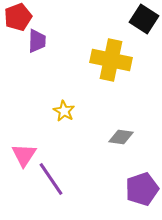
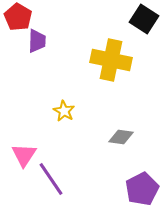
red pentagon: rotated 20 degrees counterclockwise
purple pentagon: rotated 8 degrees counterclockwise
